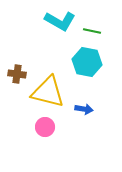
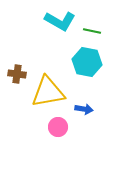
yellow triangle: rotated 24 degrees counterclockwise
pink circle: moved 13 px right
